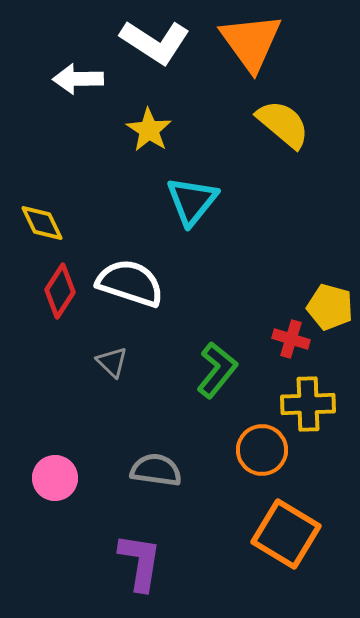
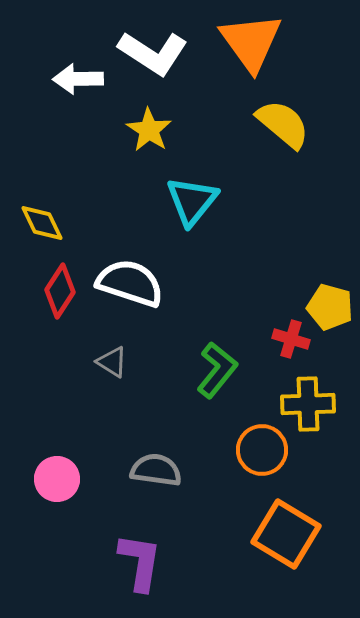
white L-shape: moved 2 px left, 11 px down
gray triangle: rotated 12 degrees counterclockwise
pink circle: moved 2 px right, 1 px down
